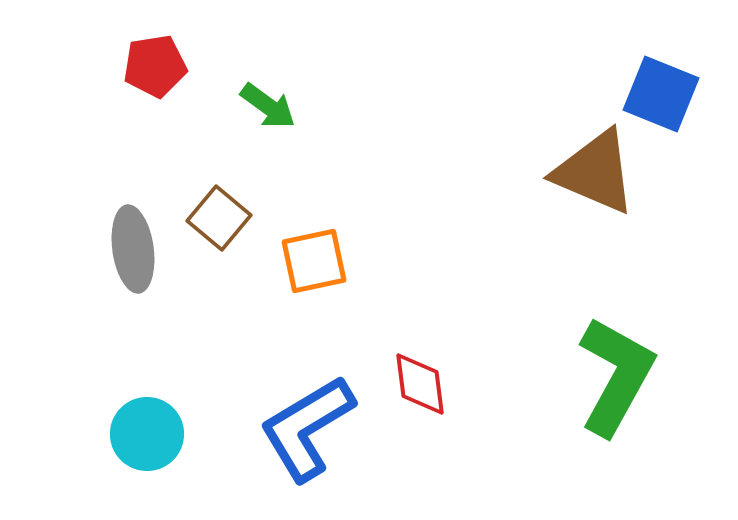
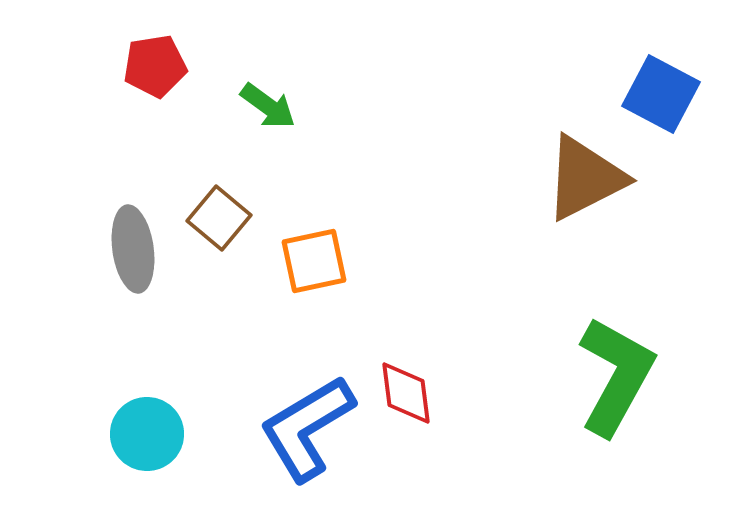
blue square: rotated 6 degrees clockwise
brown triangle: moved 10 px left, 6 px down; rotated 50 degrees counterclockwise
red diamond: moved 14 px left, 9 px down
